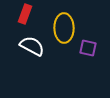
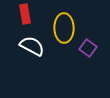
red rectangle: rotated 30 degrees counterclockwise
purple square: rotated 24 degrees clockwise
